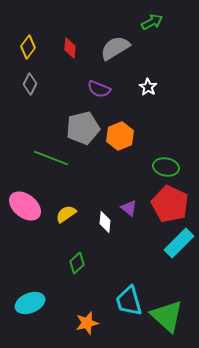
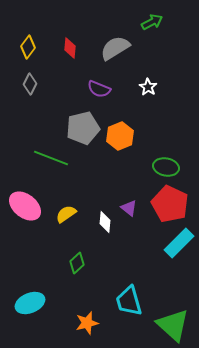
green triangle: moved 6 px right, 9 px down
